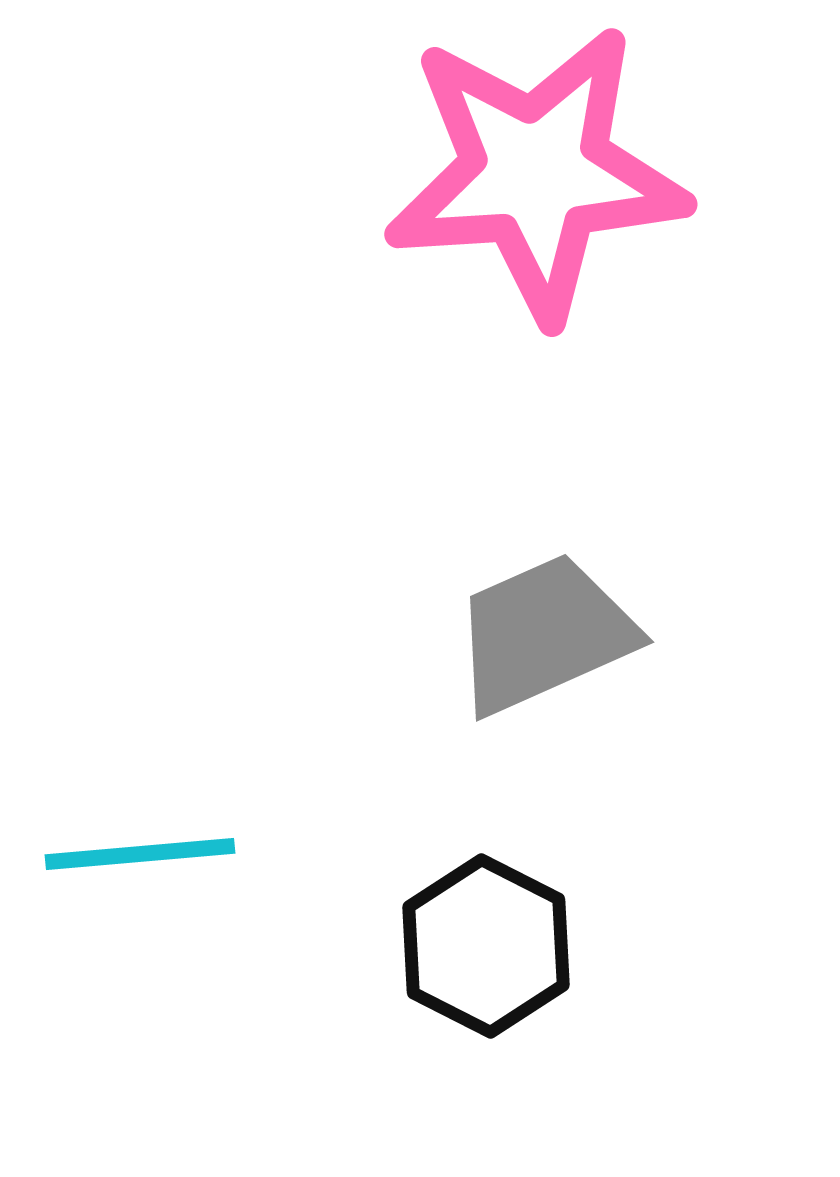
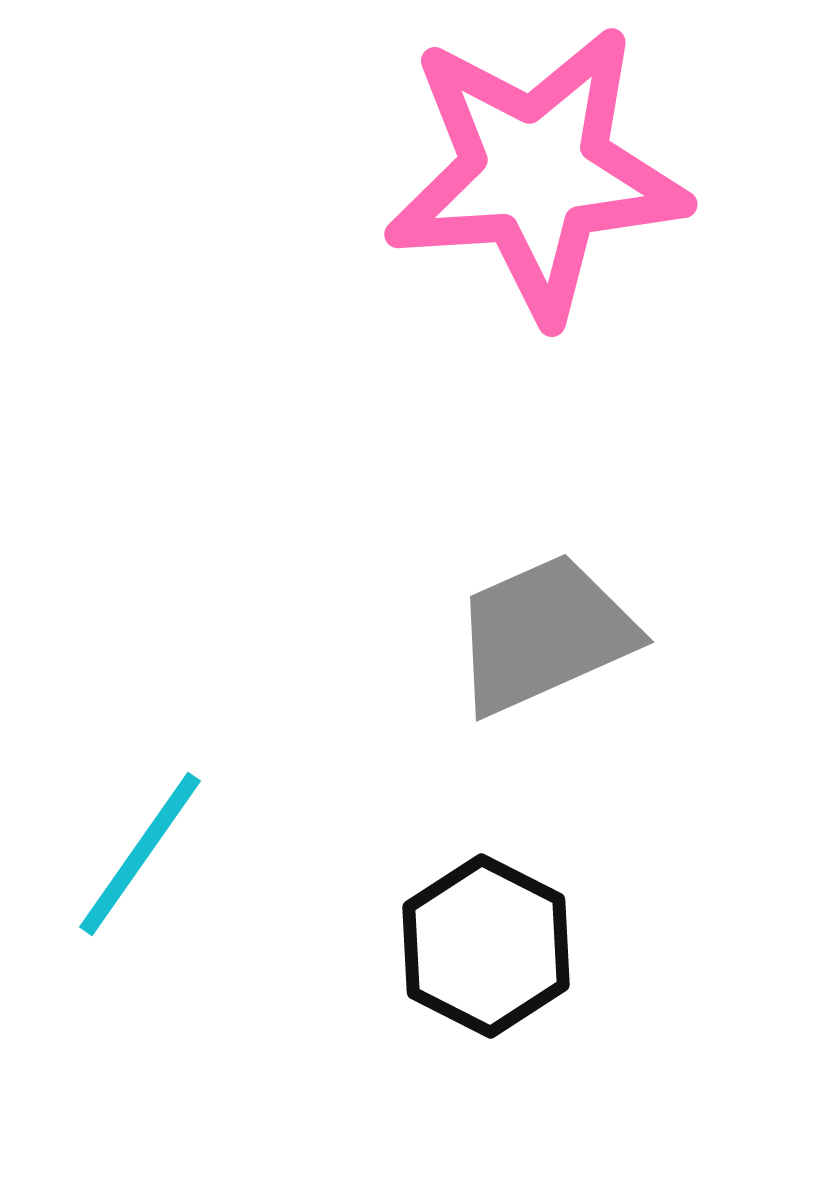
cyan line: rotated 50 degrees counterclockwise
